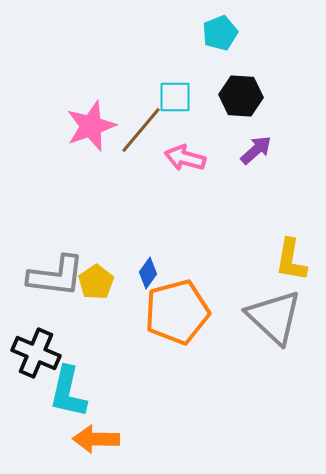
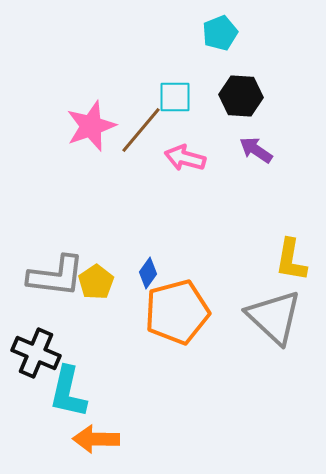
purple arrow: rotated 104 degrees counterclockwise
